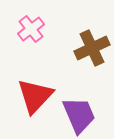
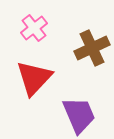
pink cross: moved 3 px right, 1 px up
red triangle: moved 1 px left, 18 px up
